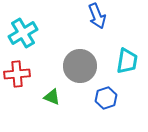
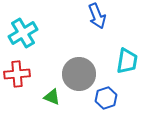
gray circle: moved 1 px left, 8 px down
